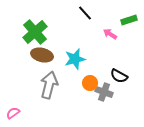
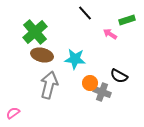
green rectangle: moved 2 px left
cyan star: rotated 20 degrees clockwise
gray cross: moved 2 px left
